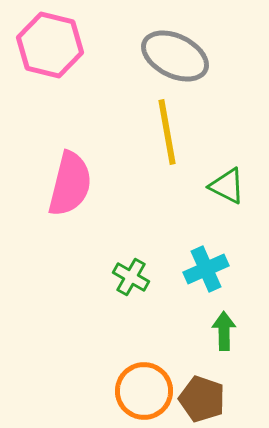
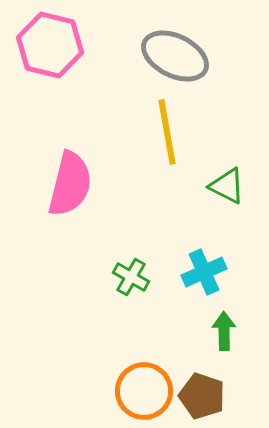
cyan cross: moved 2 px left, 3 px down
brown pentagon: moved 3 px up
